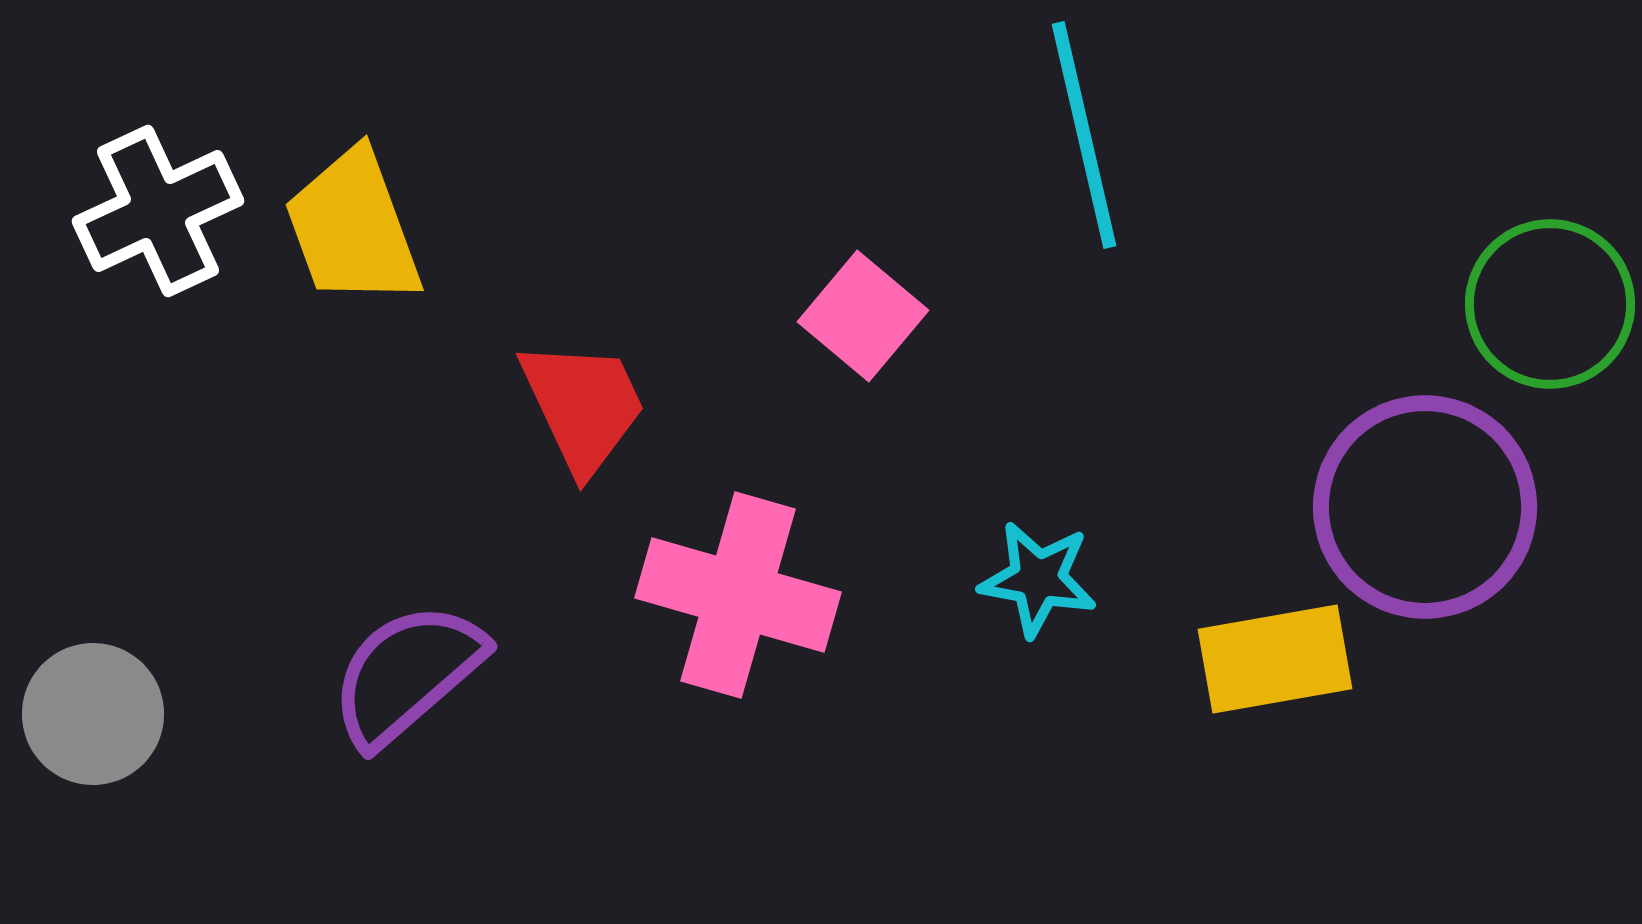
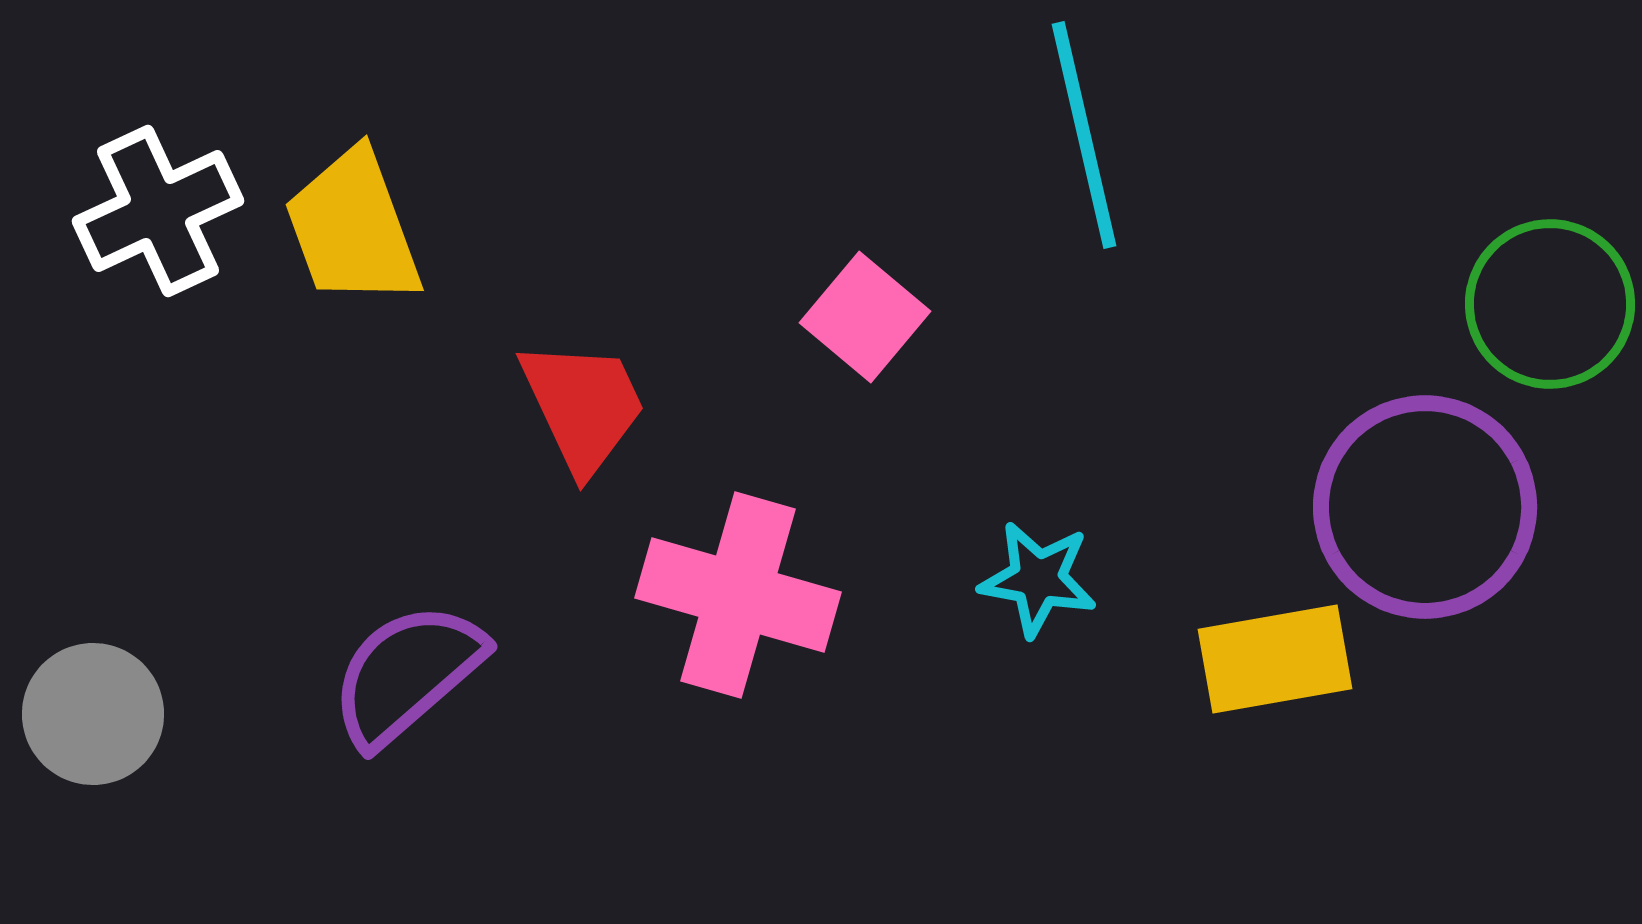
pink square: moved 2 px right, 1 px down
